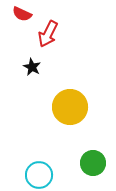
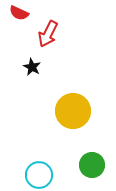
red semicircle: moved 3 px left, 1 px up
yellow circle: moved 3 px right, 4 px down
green circle: moved 1 px left, 2 px down
